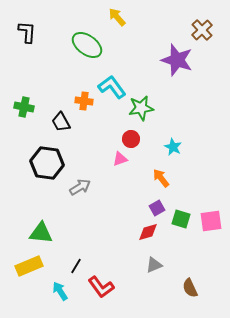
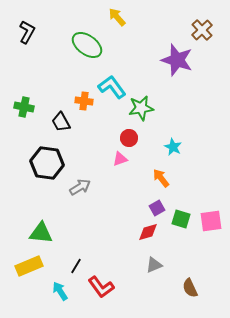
black L-shape: rotated 25 degrees clockwise
red circle: moved 2 px left, 1 px up
